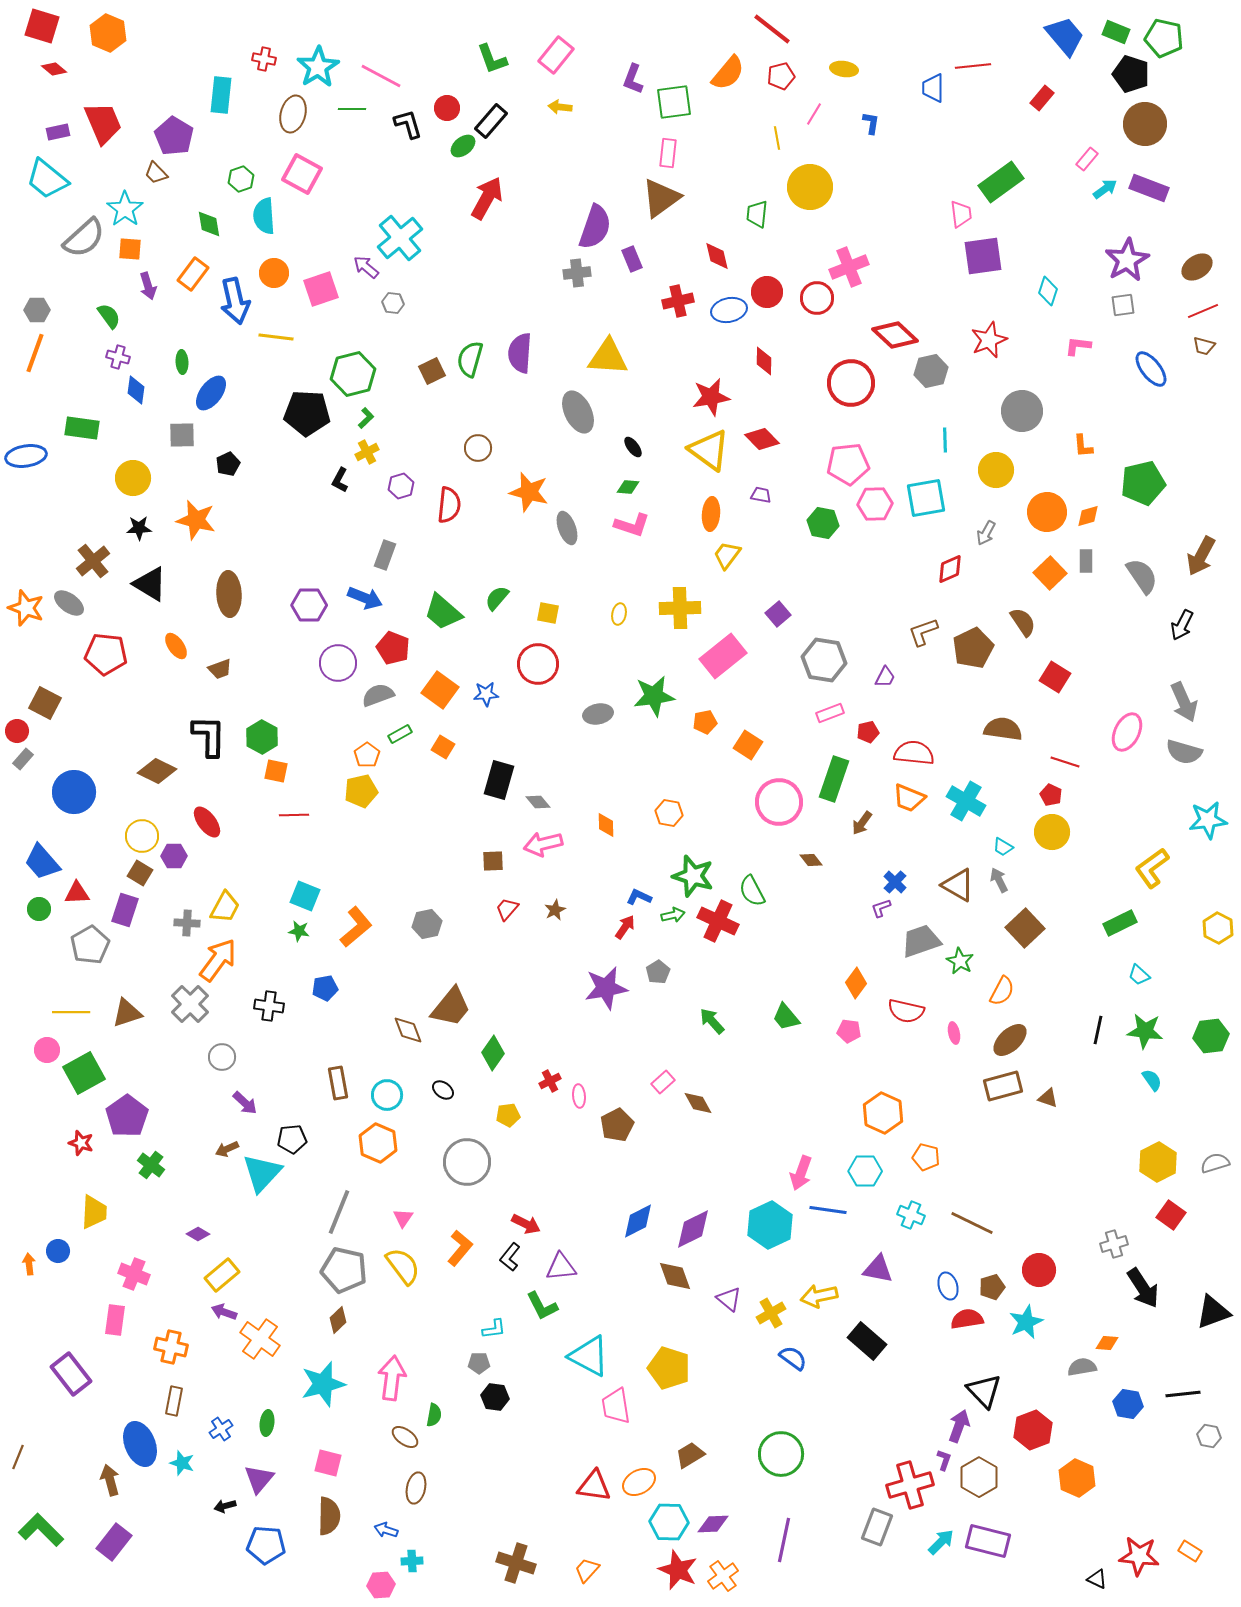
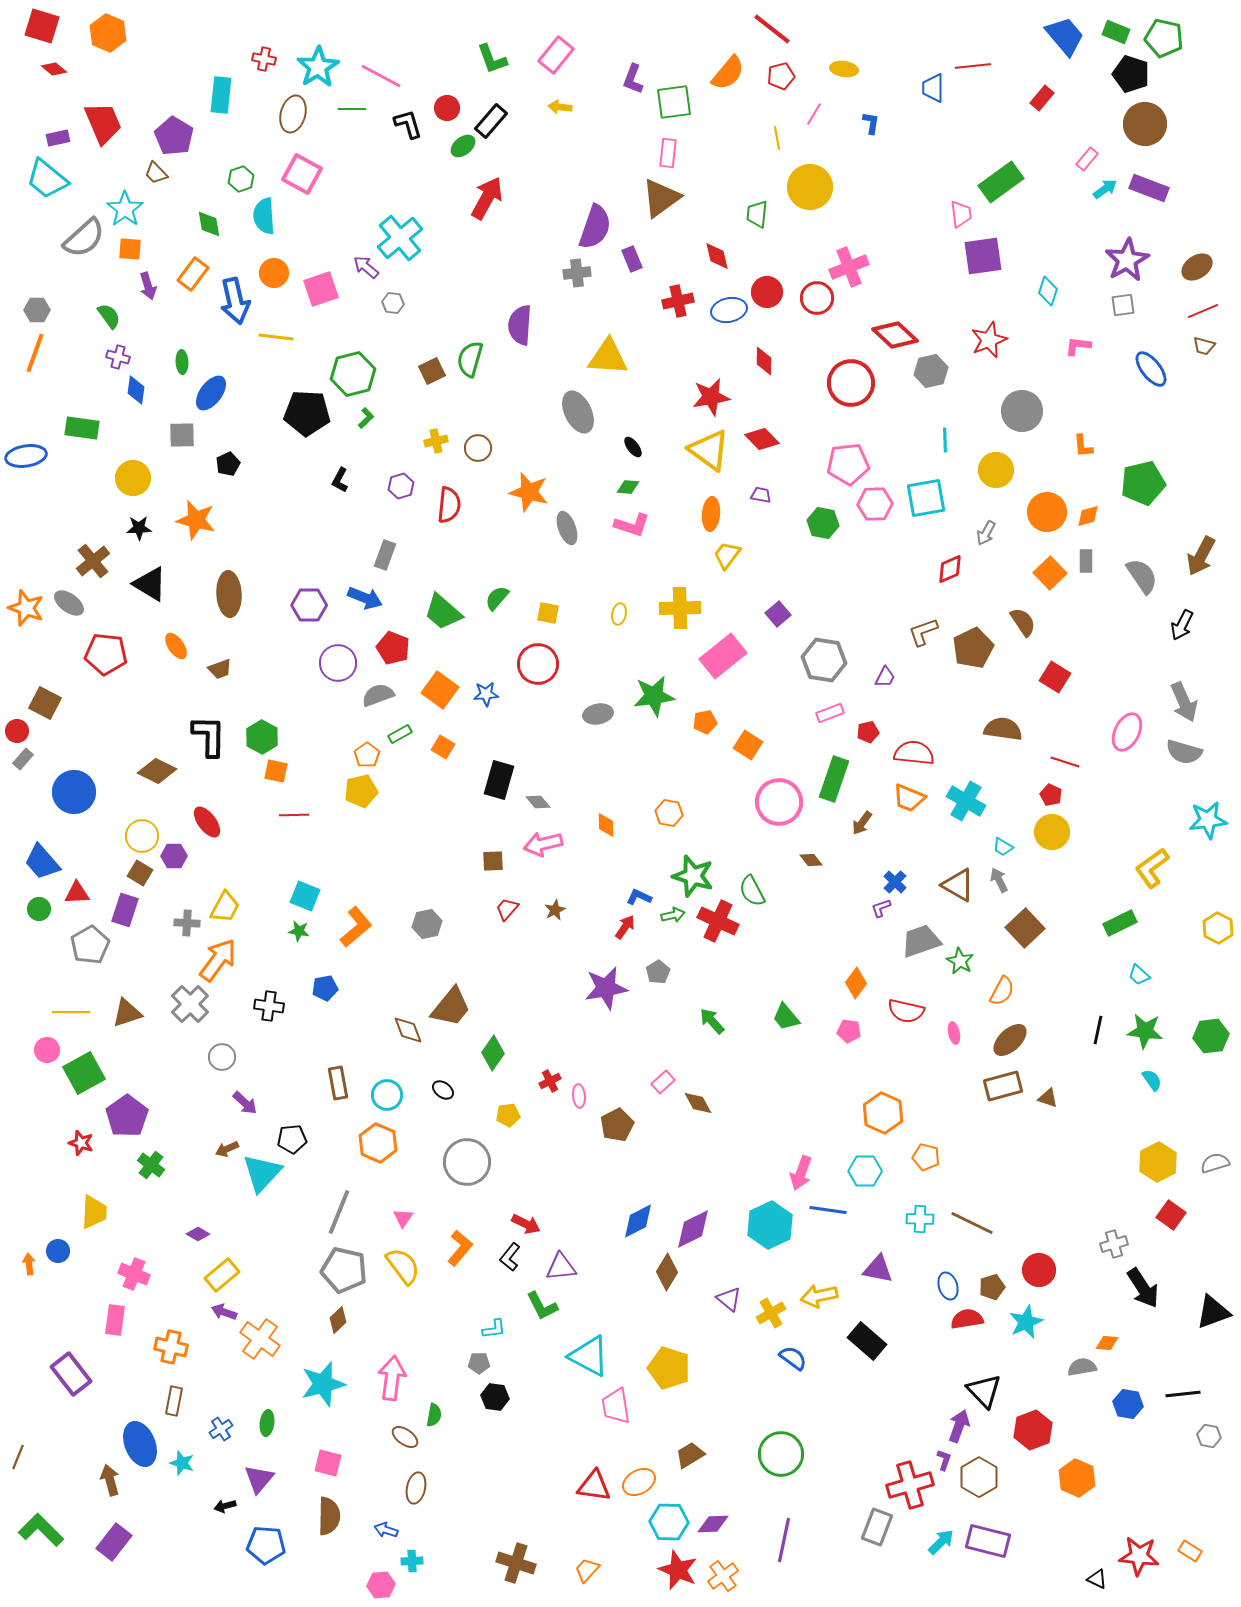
purple rectangle at (58, 132): moved 6 px down
purple semicircle at (520, 353): moved 28 px up
yellow cross at (367, 452): moved 69 px right, 11 px up; rotated 15 degrees clockwise
cyan cross at (911, 1215): moved 9 px right, 4 px down; rotated 20 degrees counterclockwise
brown diamond at (675, 1276): moved 8 px left, 4 px up; rotated 51 degrees clockwise
